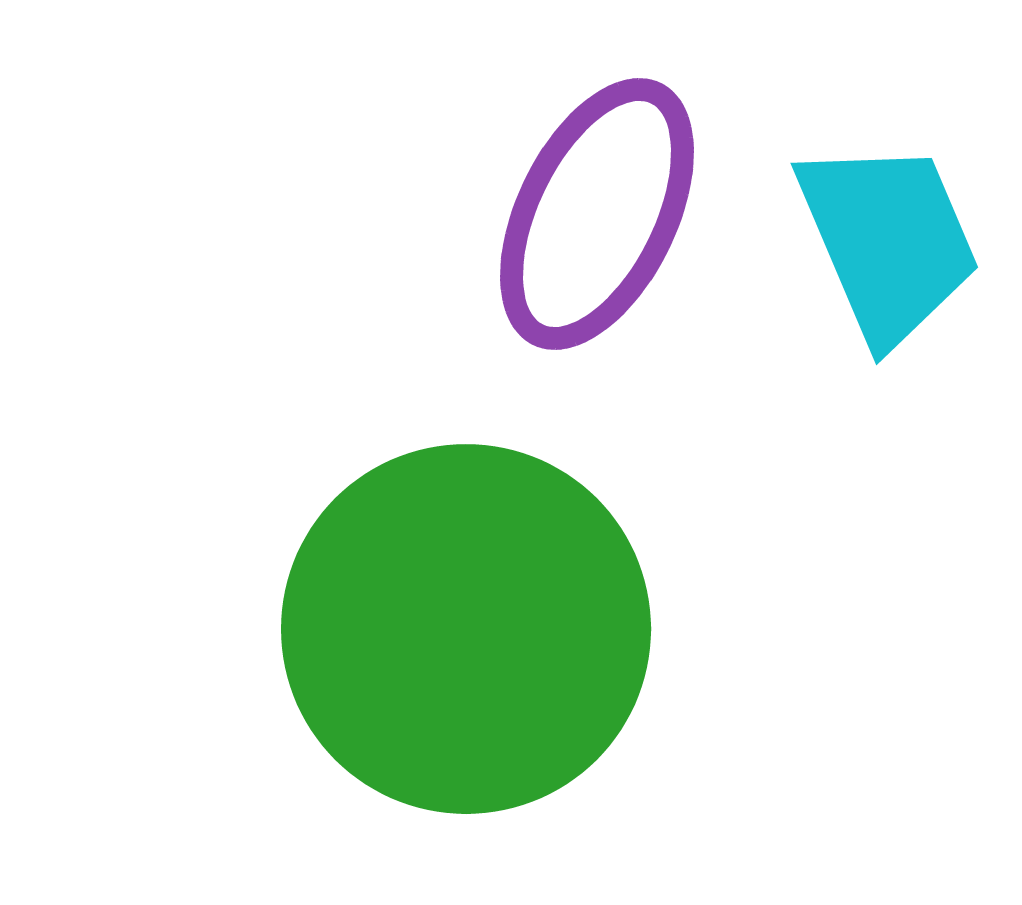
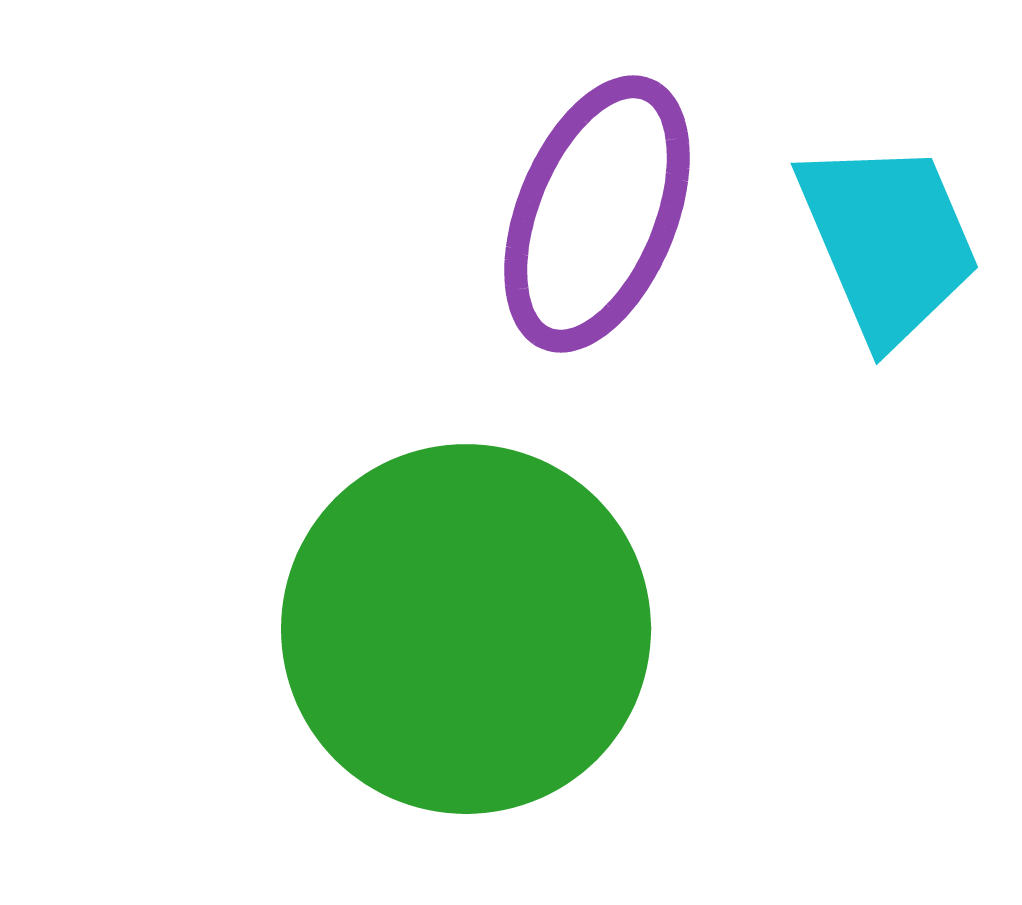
purple ellipse: rotated 4 degrees counterclockwise
